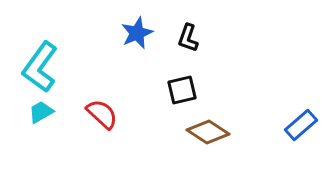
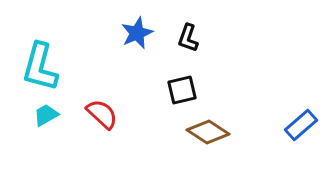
cyan L-shape: rotated 21 degrees counterclockwise
cyan trapezoid: moved 5 px right, 3 px down
